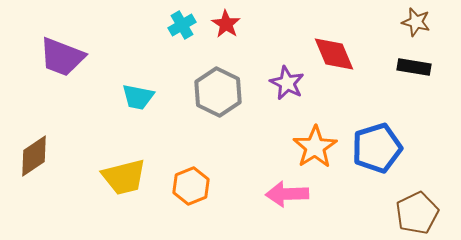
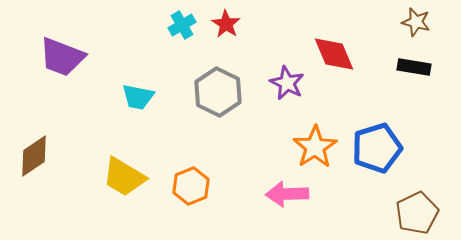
yellow trapezoid: rotated 45 degrees clockwise
